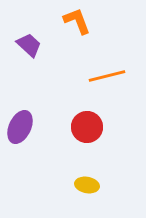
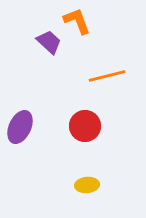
purple trapezoid: moved 20 px right, 3 px up
red circle: moved 2 px left, 1 px up
yellow ellipse: rotated 15 degrees counterclockwise
